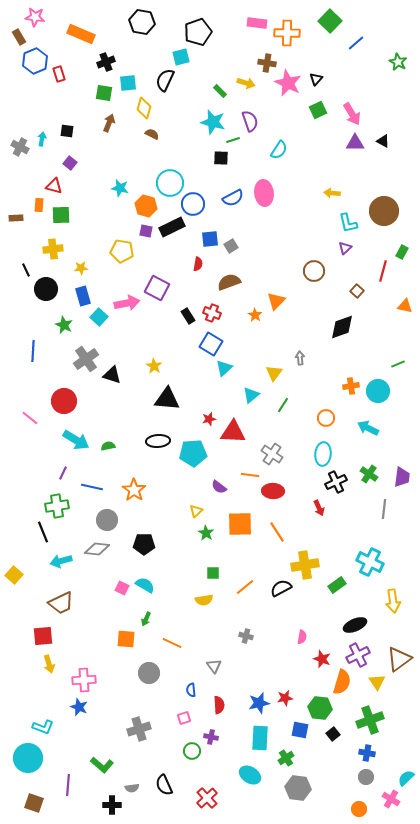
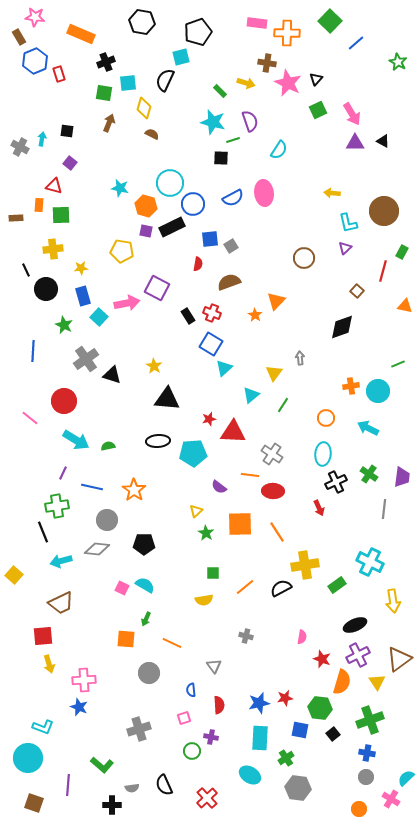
brown circle at (314, 271): moved 10 px left, 13 px up
